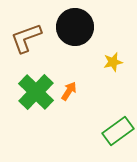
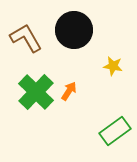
black circle: moved 1 px left, 3 px down
brown L-shape: rotated 80 degrees clockwise
yellow star: moved 4 px down; rotated 24 degrees clockwise
green rectangle: moved 3 px left
